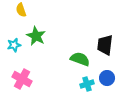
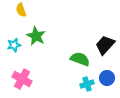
black trapezoid: rotated 35 degrees clockwise
